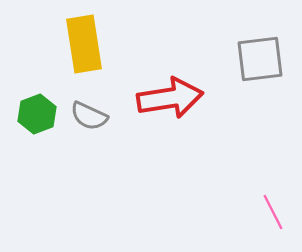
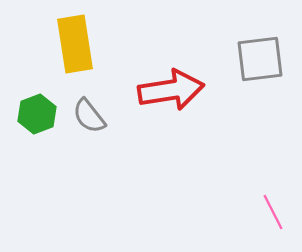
yellow rectangle: moved 9 px left
red arrow: moved 1 px right, 8 px up
gray semicircle: rotated 27 degrees clockwise
